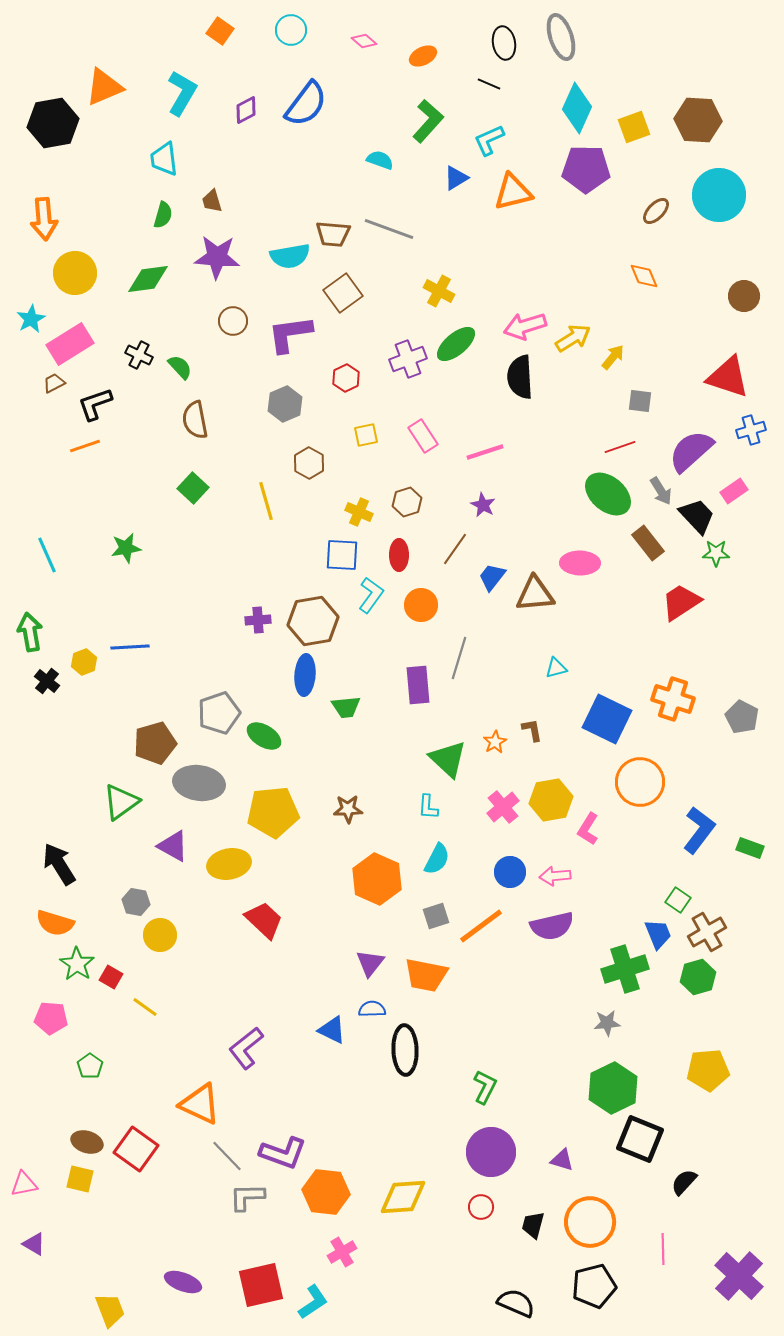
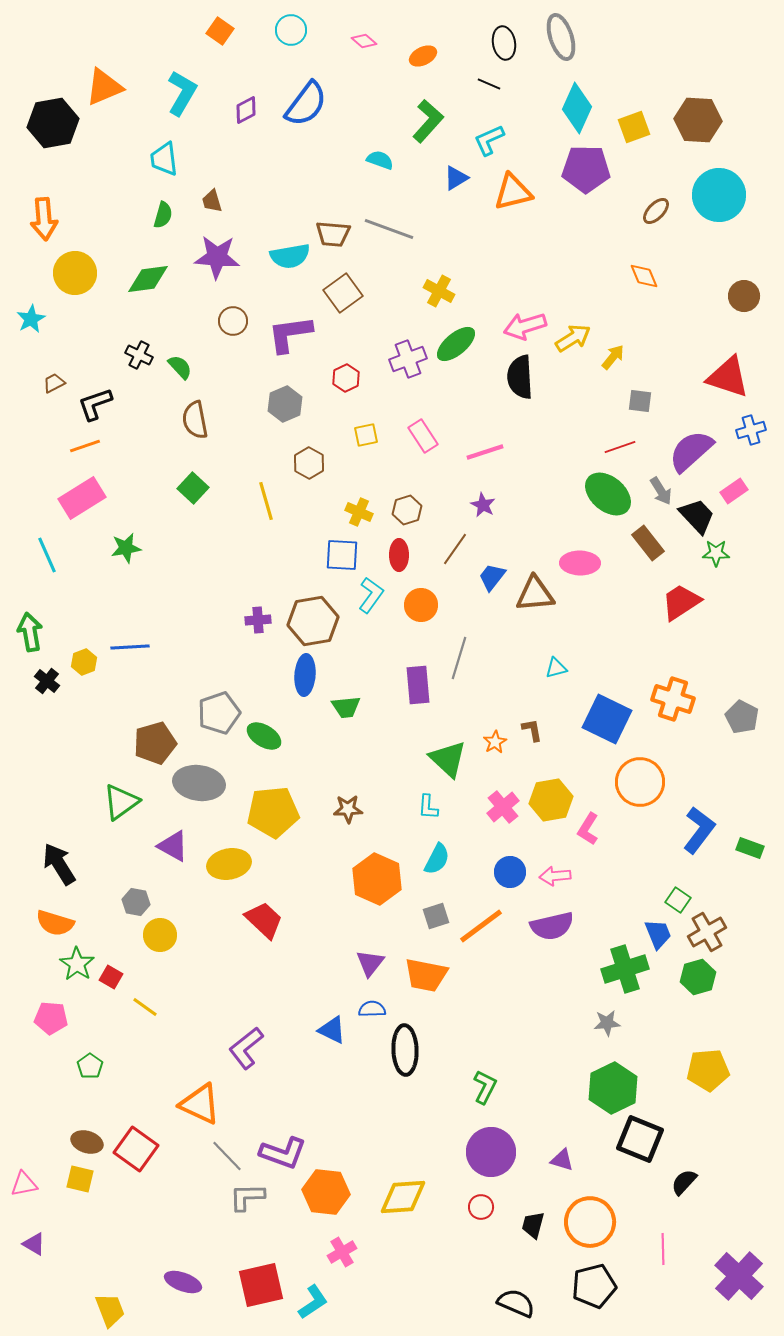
pink rectangle at (70, 344): moved 12 px right, 154 px down
brown hexagon at (407, 502): moved 8 px down
